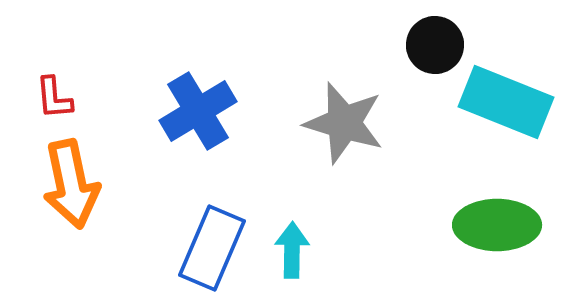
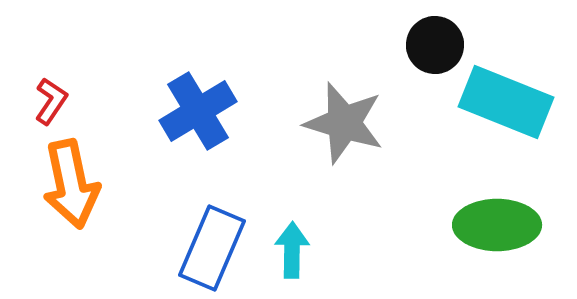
red L-shape: moved 3 px left, 3 px down; rotated 141 degrees counterclockwise
